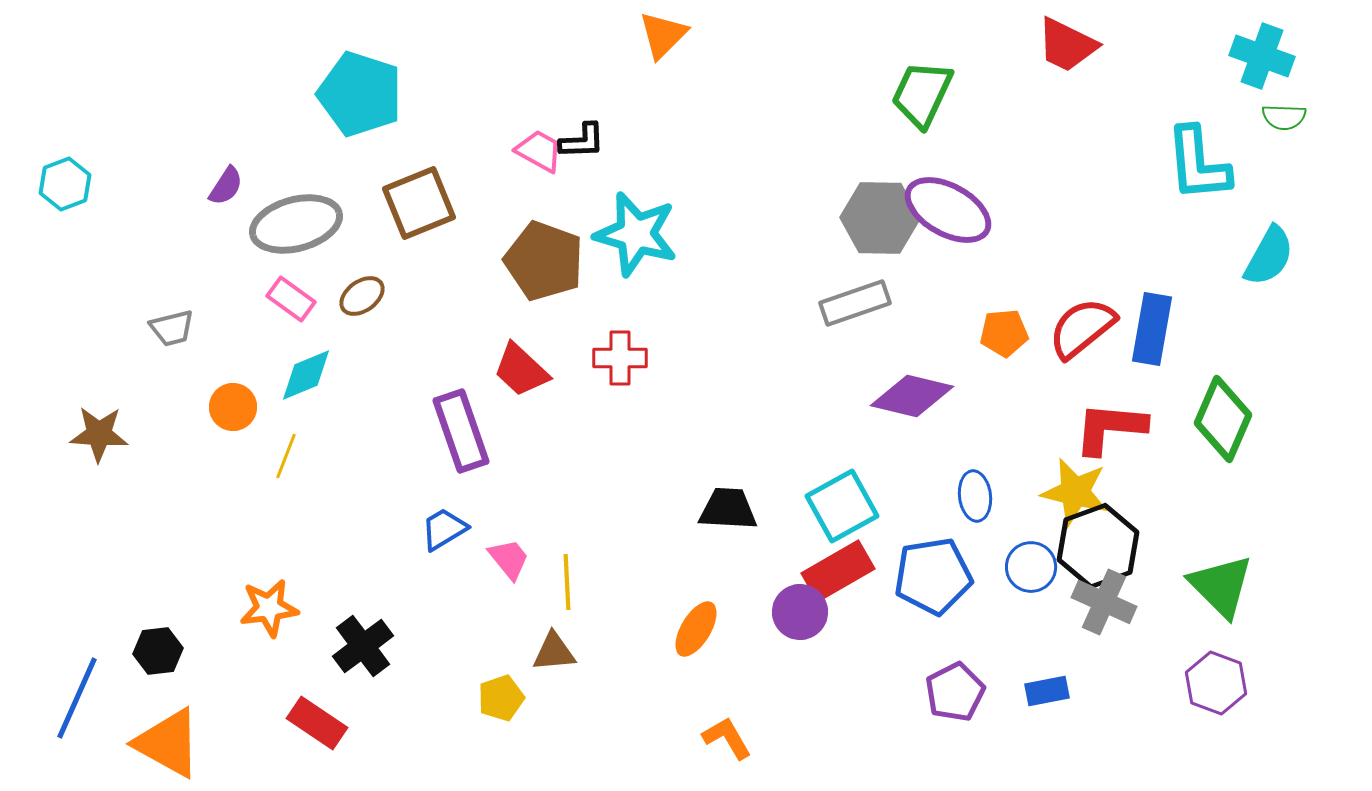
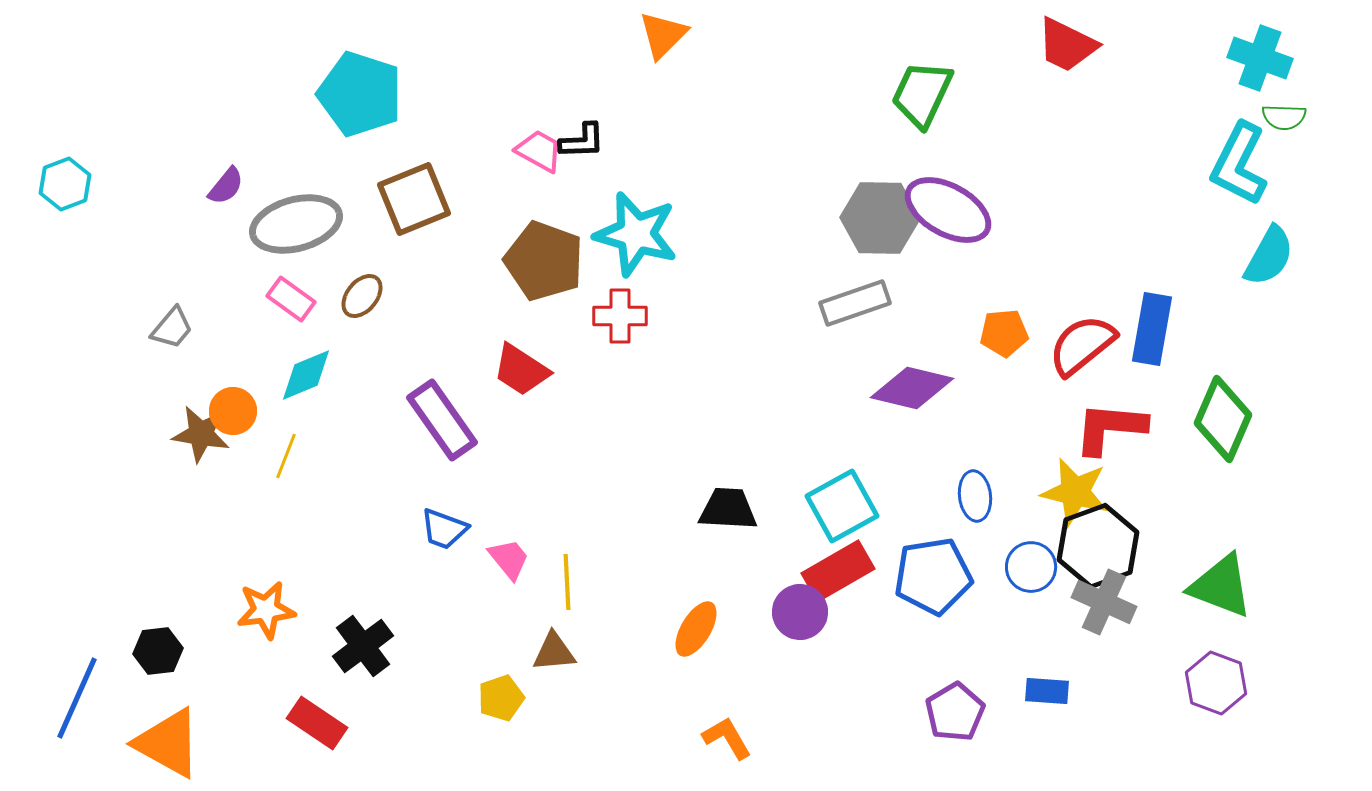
cyan cross at (1262, 56): moved 2 px left, 2 px down
cyan L-shape at (1198, 164): moved 41 px right; rotated 32 degrees clockwise
purple semicircle at (226, 186): rotated 6 degrees clockwise
brown square at (419, 203): moved 5 px left, 4 px up
brown ellipse at (362, 296): rotated 15 degrees counterclockwise
gray trapezoid at (172, 328): rotated 36 degrees counterclockwise
red semicircle at (1082, 328): moved 17 px down
red cross at (620, 358): moved 42 px up
red trapezoid at (521, 370): rotated 10 degrees counterclockwise
purple diamond at (912, 396): moved 8 px up
orange circle at (233, 407): moved 4 px down
purple rectangle at (461, 431): moved 19 px left, 11 px up; rotated 16 degrees counterclockwise
brown star at (99, 434): moved 102 px right; rotated 6 degrees clockwise
blue trapezoid at (444, 529): rotated 129 degrees counterclockwise
green triangle at (1221, 586): rotated 24 degrees counterclockwise
orange star at (269, 608): moved 3 px left, 2 px down
blue rectangle at (1047, 691): rotated 15 degrees clockwise
purple pentagon at (955, 692): moved 20 px down; rotated 4 degrees counterclockwise
